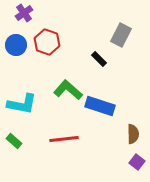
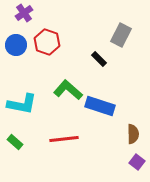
green rectangle: moved 1 px right, 1 px down
